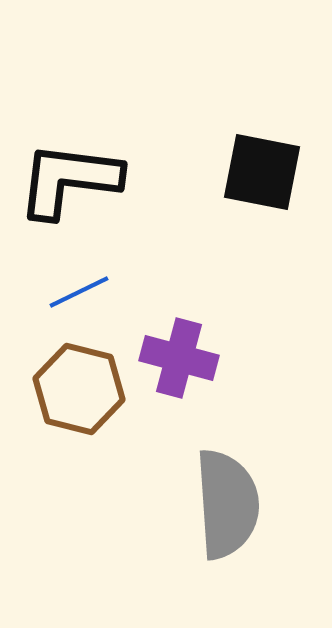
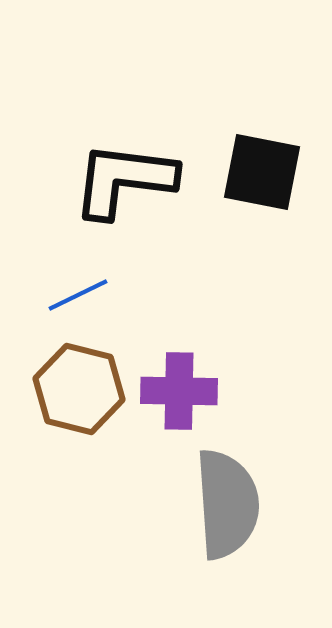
black L-shape: moved 55 px right
blue line: moved 1 px left, 3 px down
purple cross: moved 33 px down; rotated 14 degrees counterclockwise
